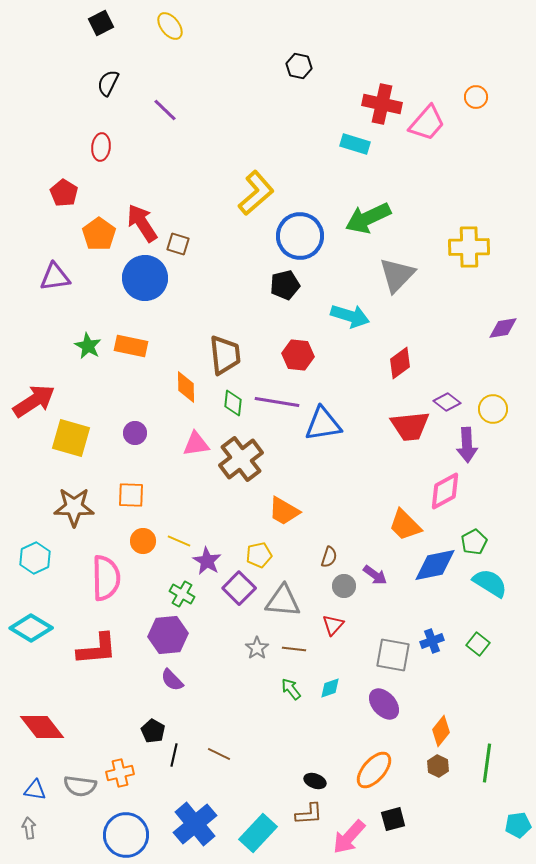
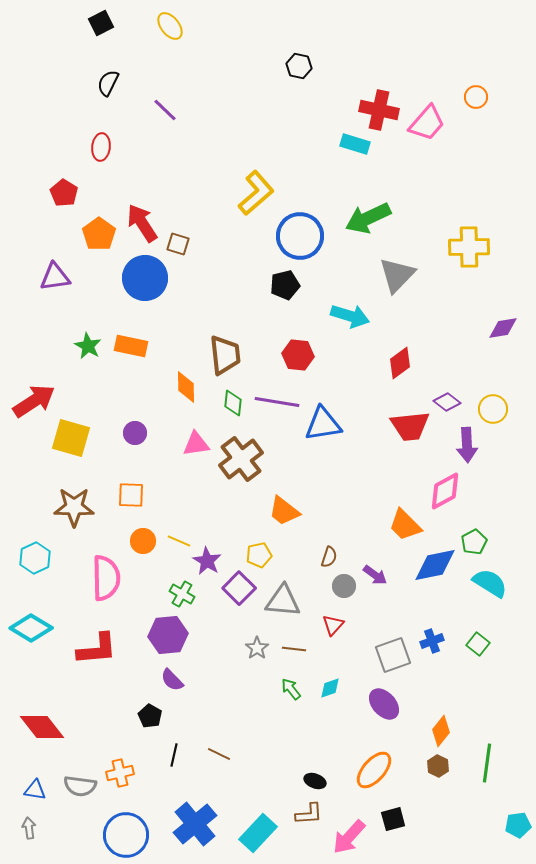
red cross at (382, 104): moved 3 px left, 6 px down
orange trapezoid at (284, 511): rotated 8 degrees clockwise
gray square at (393, 655): rotated 30 degrees counterclockwise
black pentagon at (153, 731): moved 3 px left, 15 px up
